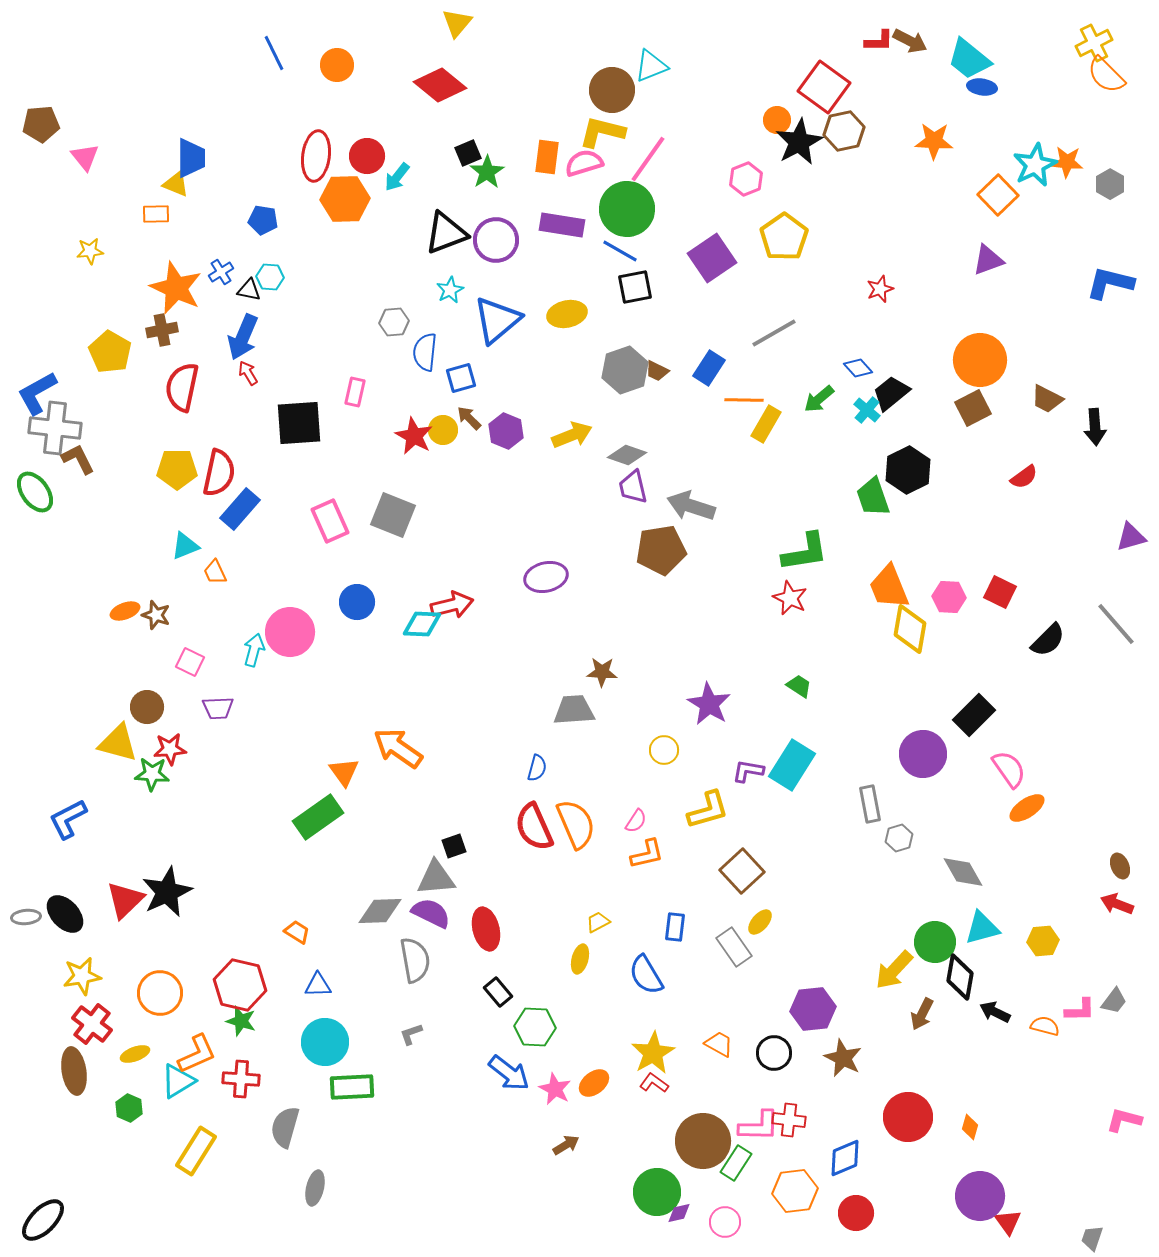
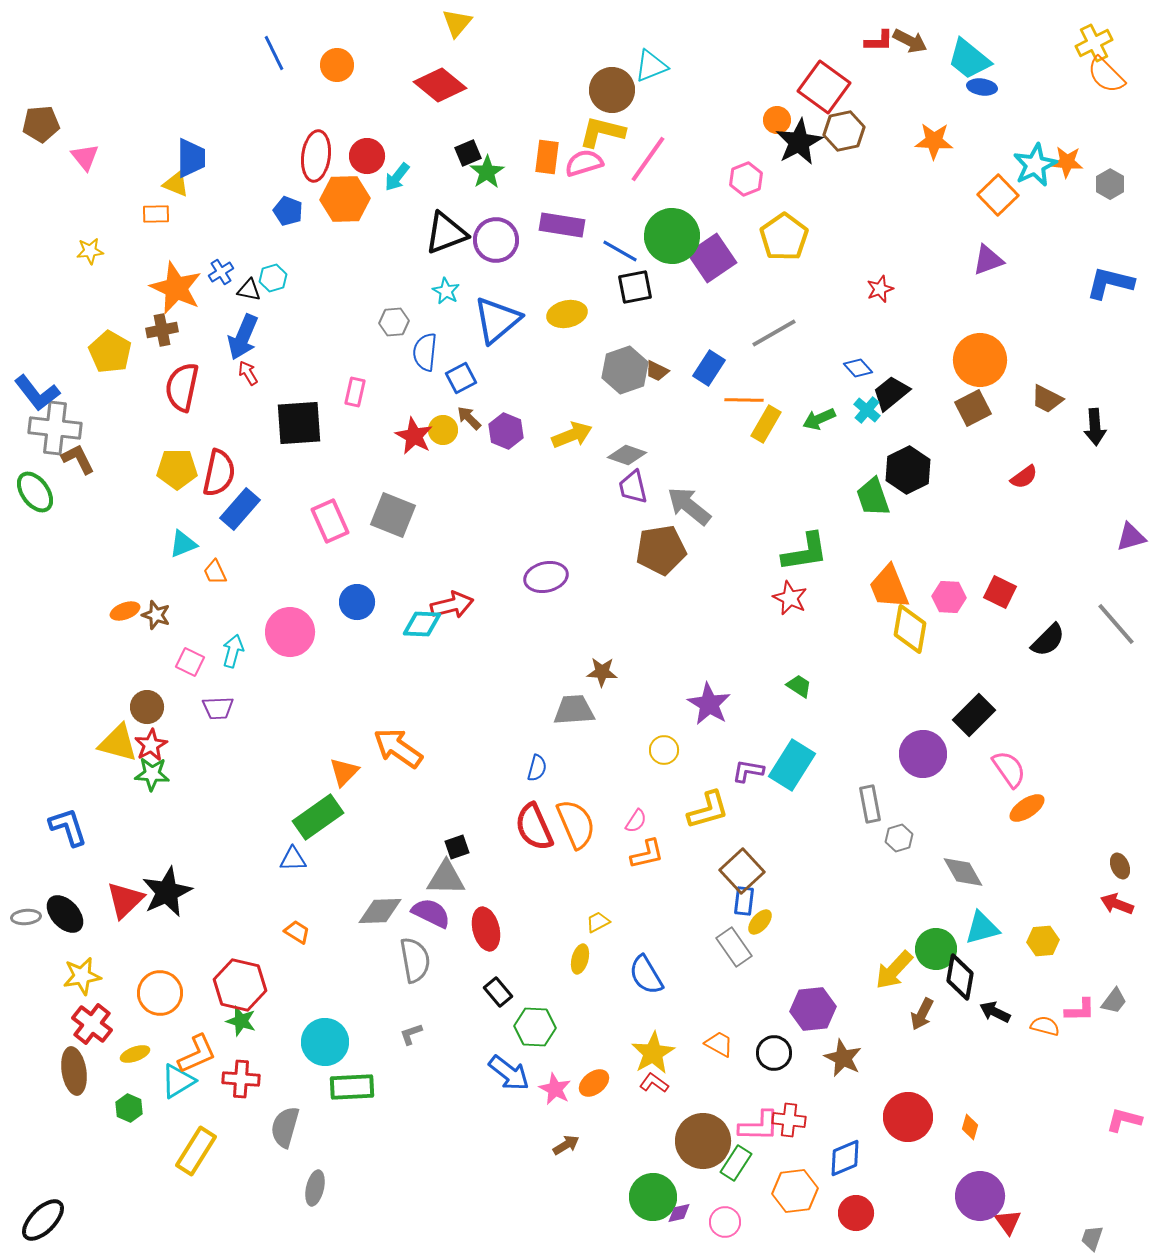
green circle at (627, 209): moved 45 px right, 27 px down
blue pentagon at (263, 220): moved 25 px right, 9 px up; rotated 12 degrees clockwise
cyan hexagon at (270, 277): moved 3 px right, 1 px down; rotated 20 degrees counterclockwise
cyan star at (450, 290): moved 4 px left, 1 px down; rotated 16 degrees counterclockwise
blue square at (461, 378): rotated 12 degrees counterclockwise
blue L-shape at (37, 393): rotated 99 degrees counterclockwise
green arrow at (819, 399): moved 20 px down; rotated 16 degrees clockwise
gray arrow at (691, 506): moved 2 px left; rotated 21 degrees clockwise
cyan triangle at (185, 546): moved 2 px left, 2 px up
cyan arrow at (254, 650): moved 21 px left, 1 px down
red star at (170, 749): moved 19 px left, 4 px up; rotated 24 degrees counterclockwise
orange triangle at (344, 772): rotated 20 degrees clockwise
blue L-shape at (68, 819): moved 8 px down; rotated 99 degrees clockwise
black square at (454, 846): moved 3 px right, 1 px down
gray triangle at (436, 878): moved 10 px right; rotated 6 degrees clockwise
blue rectangle at (675, 927): moved 69 px right, 26 px up
green circle at (935, 942): moved 1 px right, 7 px down
blue triangle at (318, 985): moved 25 px left, 126 px up
green circle at (657, 1192): moved 4 px left, 5 px down
